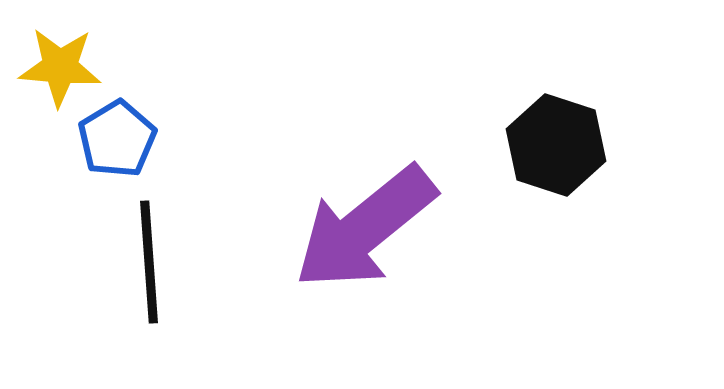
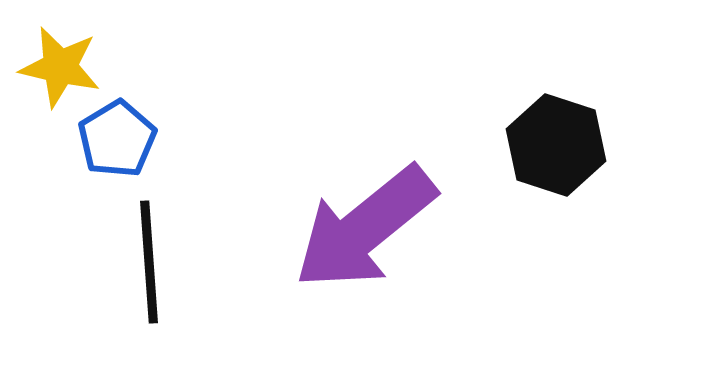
yellow star: rotated 8 degrees clockwise
